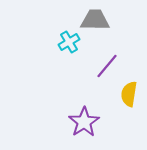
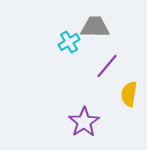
gray trapezoid: moved 7 px down
